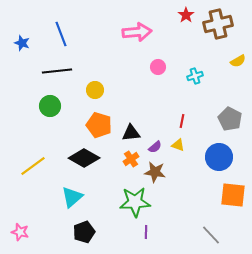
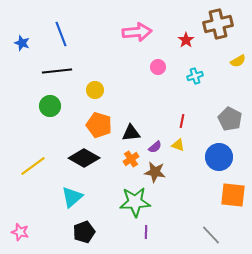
red star: moved 25 px down
